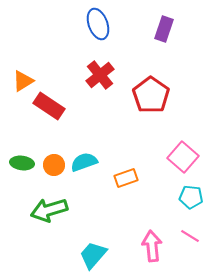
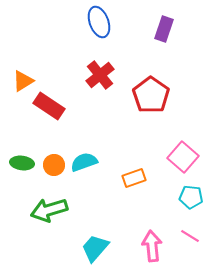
blue ellipse: moved 1 px right, 2 px up
orange rectangle: moved 8 px right
cyan trapezoid: moved 2 px right, 7 px up
